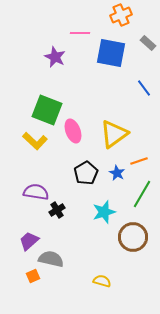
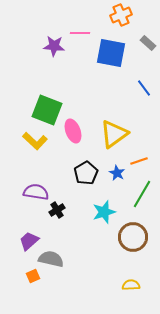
purple star: moved 1 px left, 11 px up; rotated 20 degrees counterclockwise
yellow semicircle: moved 29 px right, 4 px down; rotated 18 degrees counterclockwise
